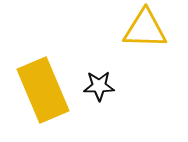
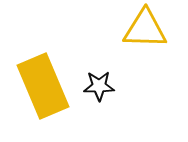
yellow rectangle: moved 4 px up
